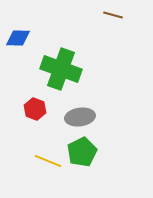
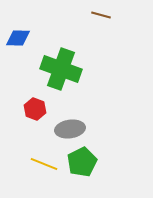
brown line: moved 12 px left
gray ellipse: moved 10 px left, 12 px down
green pentagon: moved 10 px down
yellow line: moved 4 px left, 3 px down
